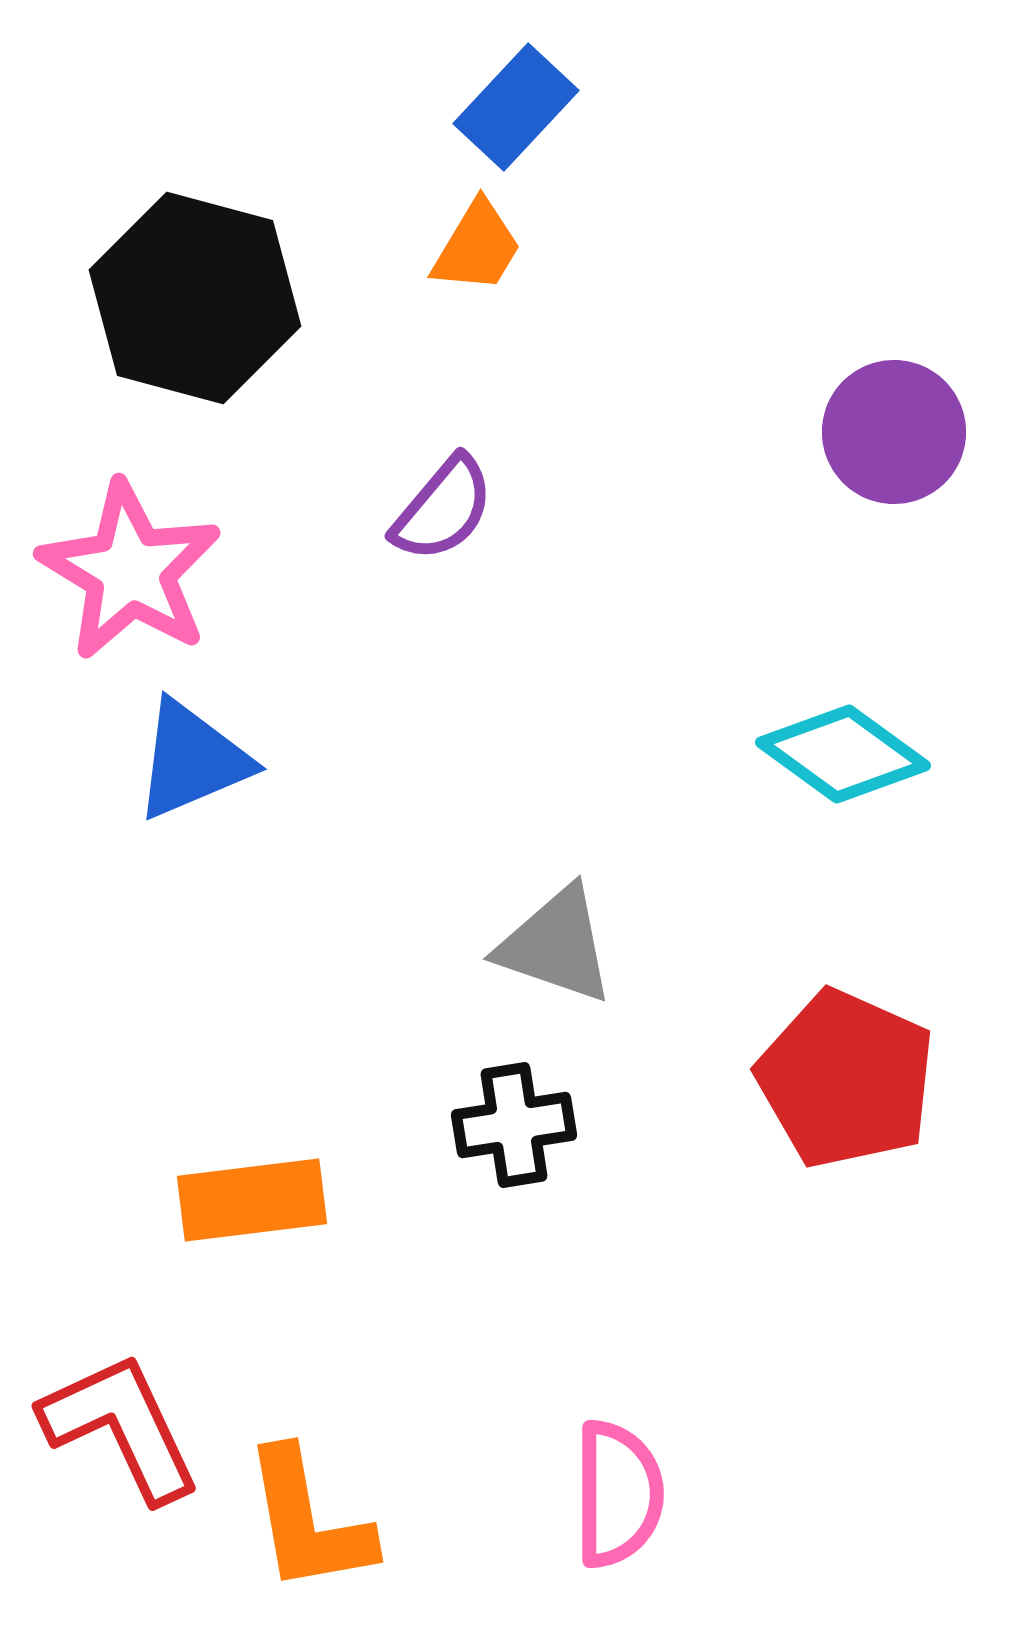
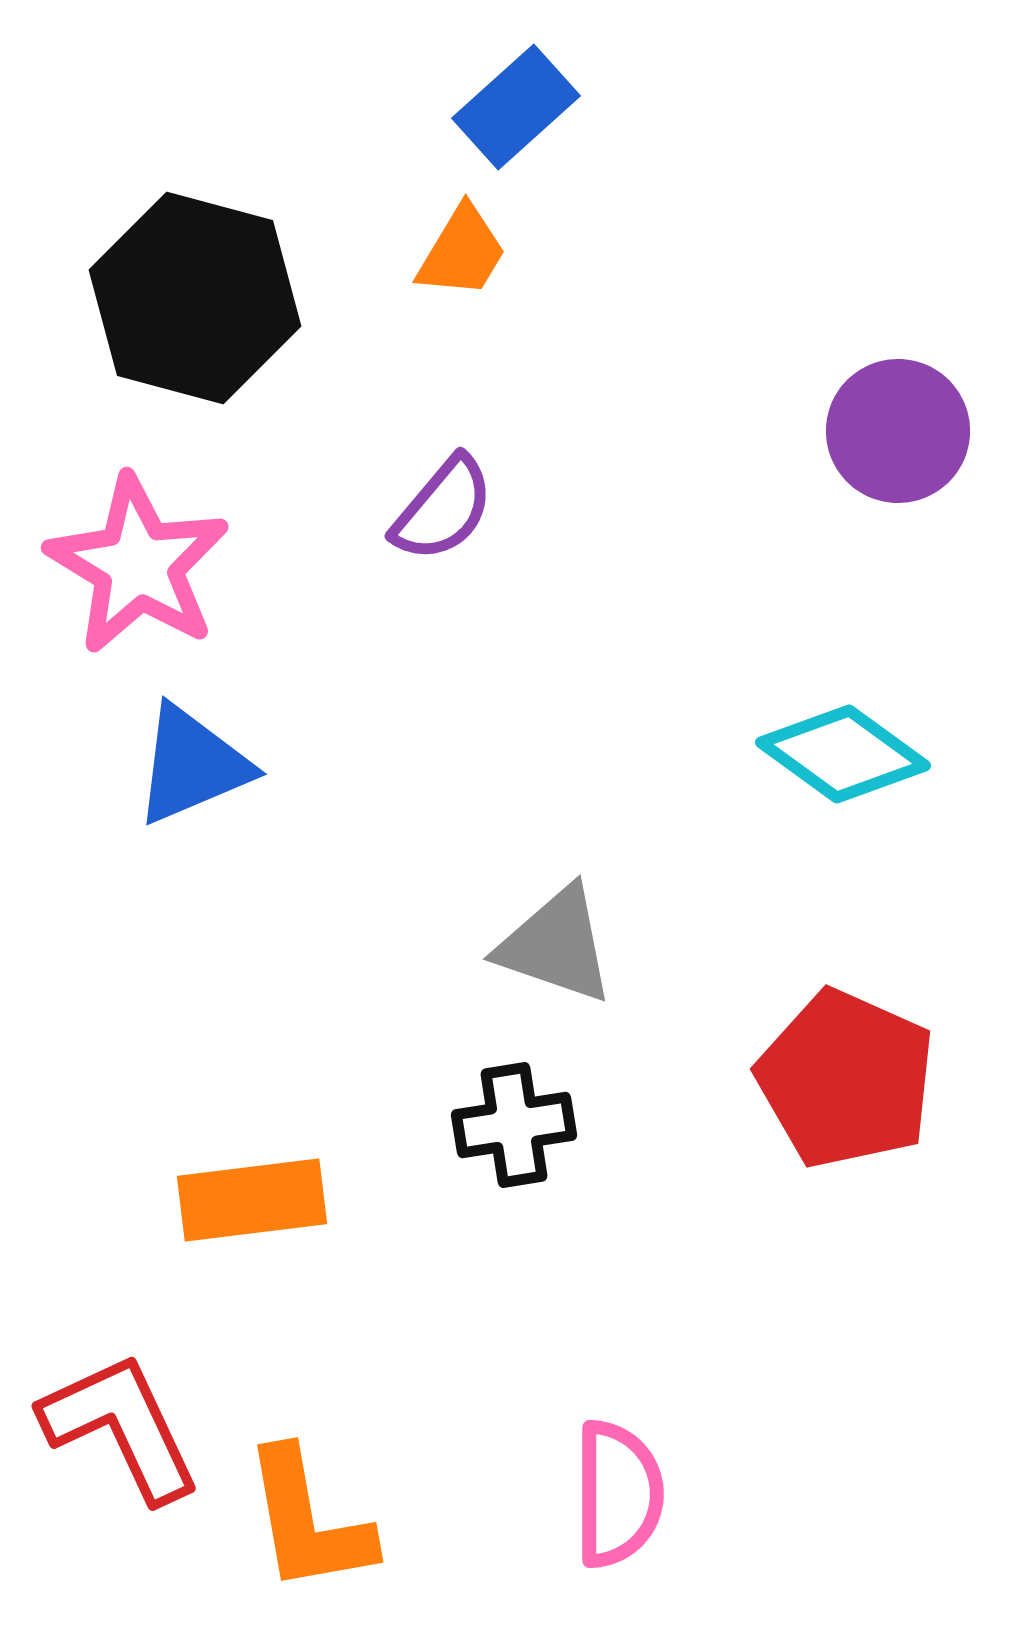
blue rectangle: rotated 5 degrees clockwise
orange trapezoid: moved 15 px left, 5 px down
purple circle: moved 4 px right, 1 px up
pink star: moved 8 px right, 6 px up
blue triangle: moved 5 px down
